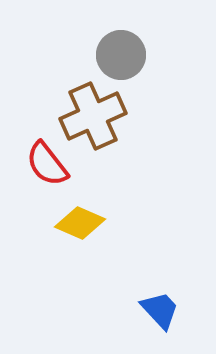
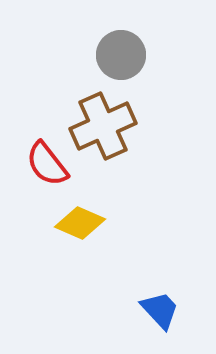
brown cross: moved 10 px right, 10 px down
